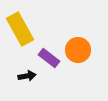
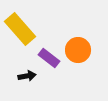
yellow rectangle: rotated 12 degrees counterclockwise
